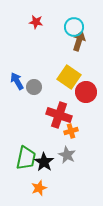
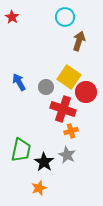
red star: moved 24 px left, 5 px up; rotated 24 degrees clockwise
cyan circle: moved 9 px left, 10 px up
blue arrow: moved 2 px right, 1 px down
gray circle: moved 12 px right
red cross: moved 4 px right, 6 px up
green trapezoid: moved 5 px left, 8 px up
